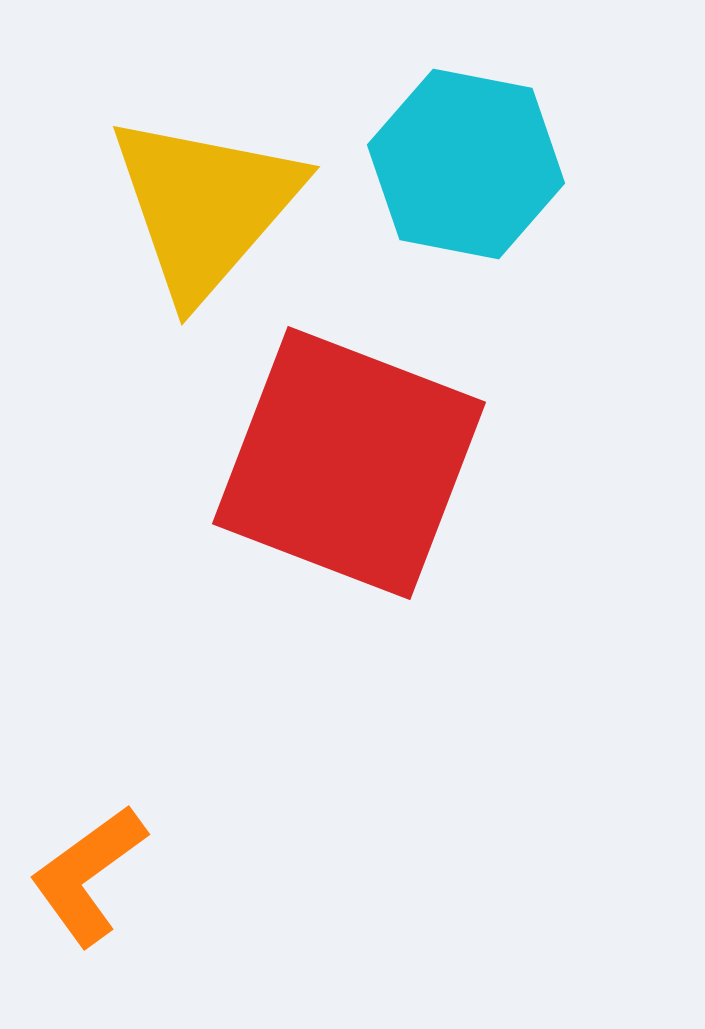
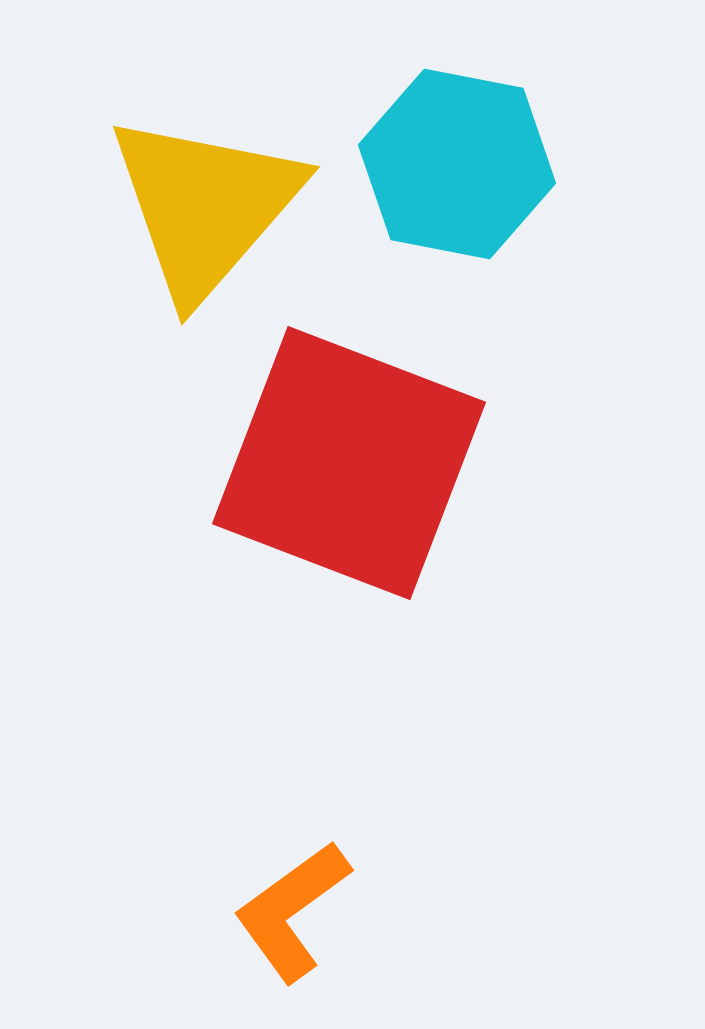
cyan hexagon: moved 9 px left
orange L-shape: moved 204 px right, 36 px down
